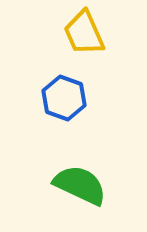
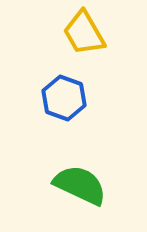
yellow trapezoid: rotated 6 degrees counterclockwise
